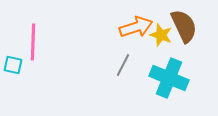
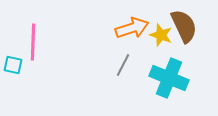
orange arrow: moved 4 px left, 1 px down
